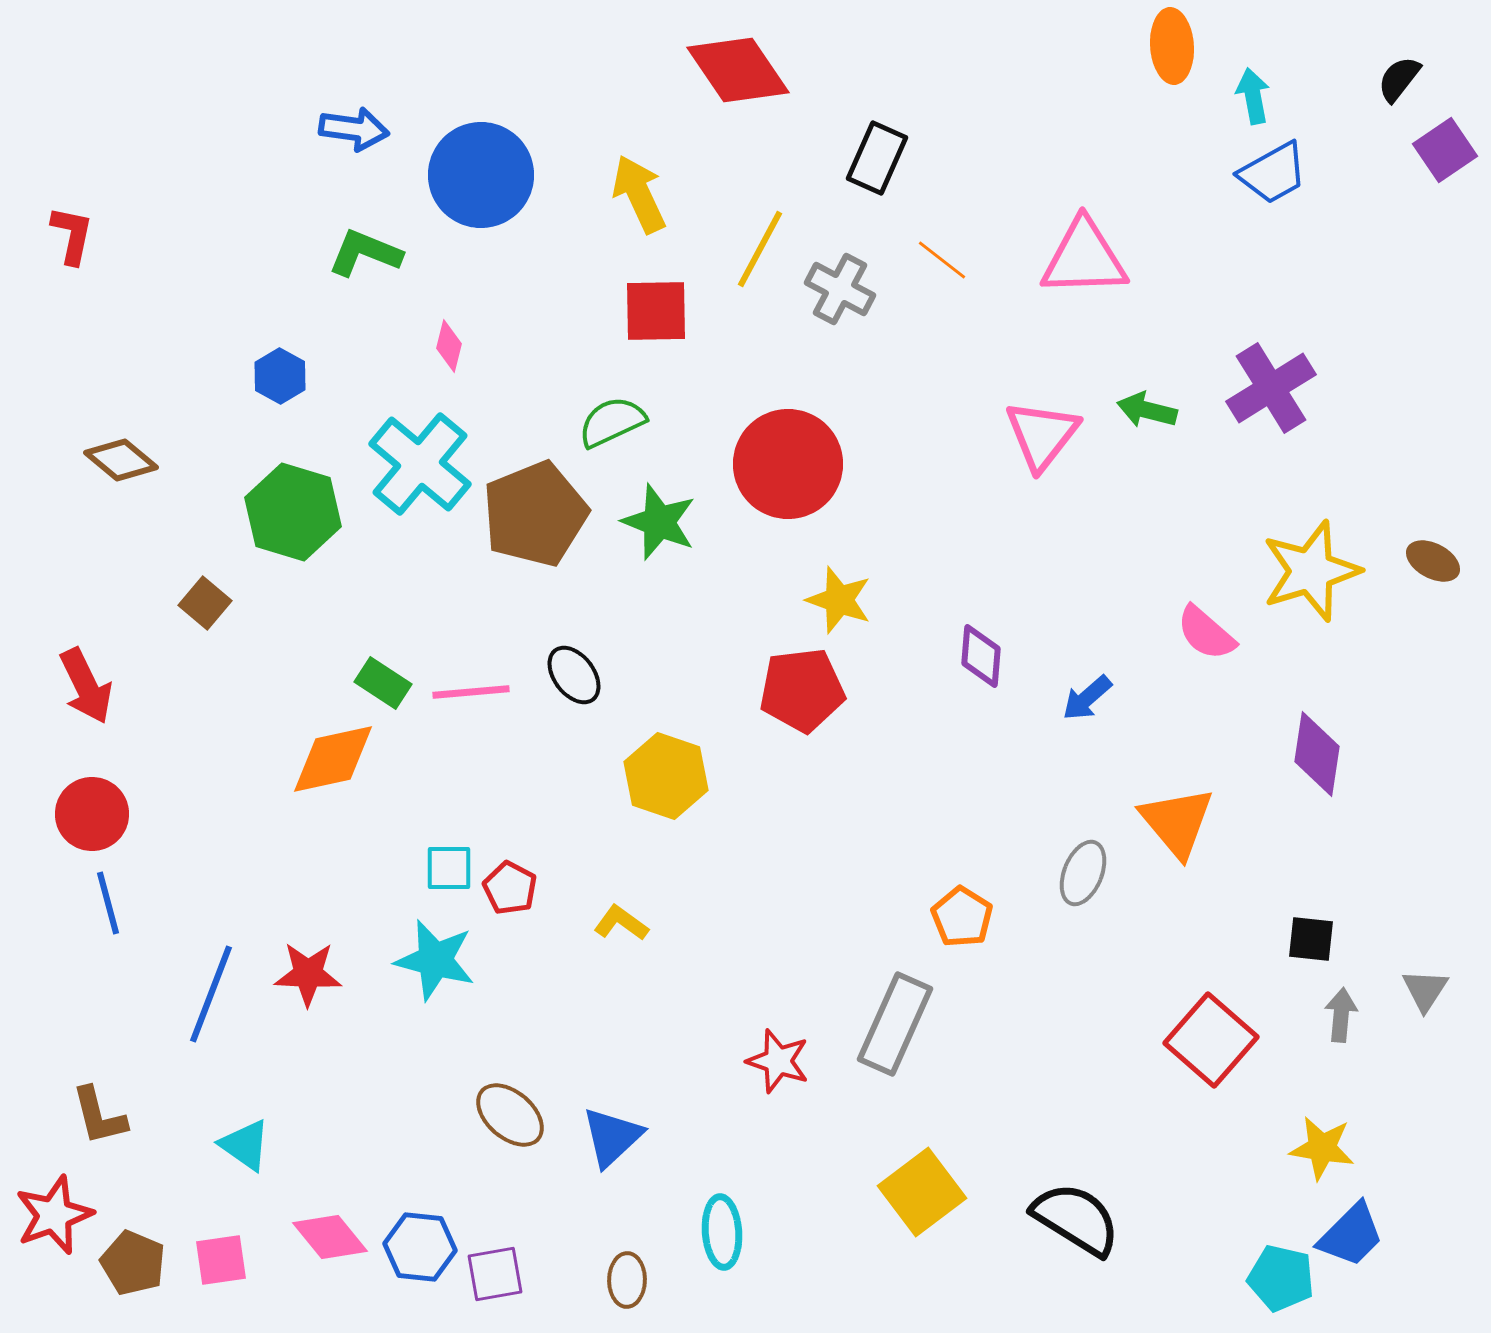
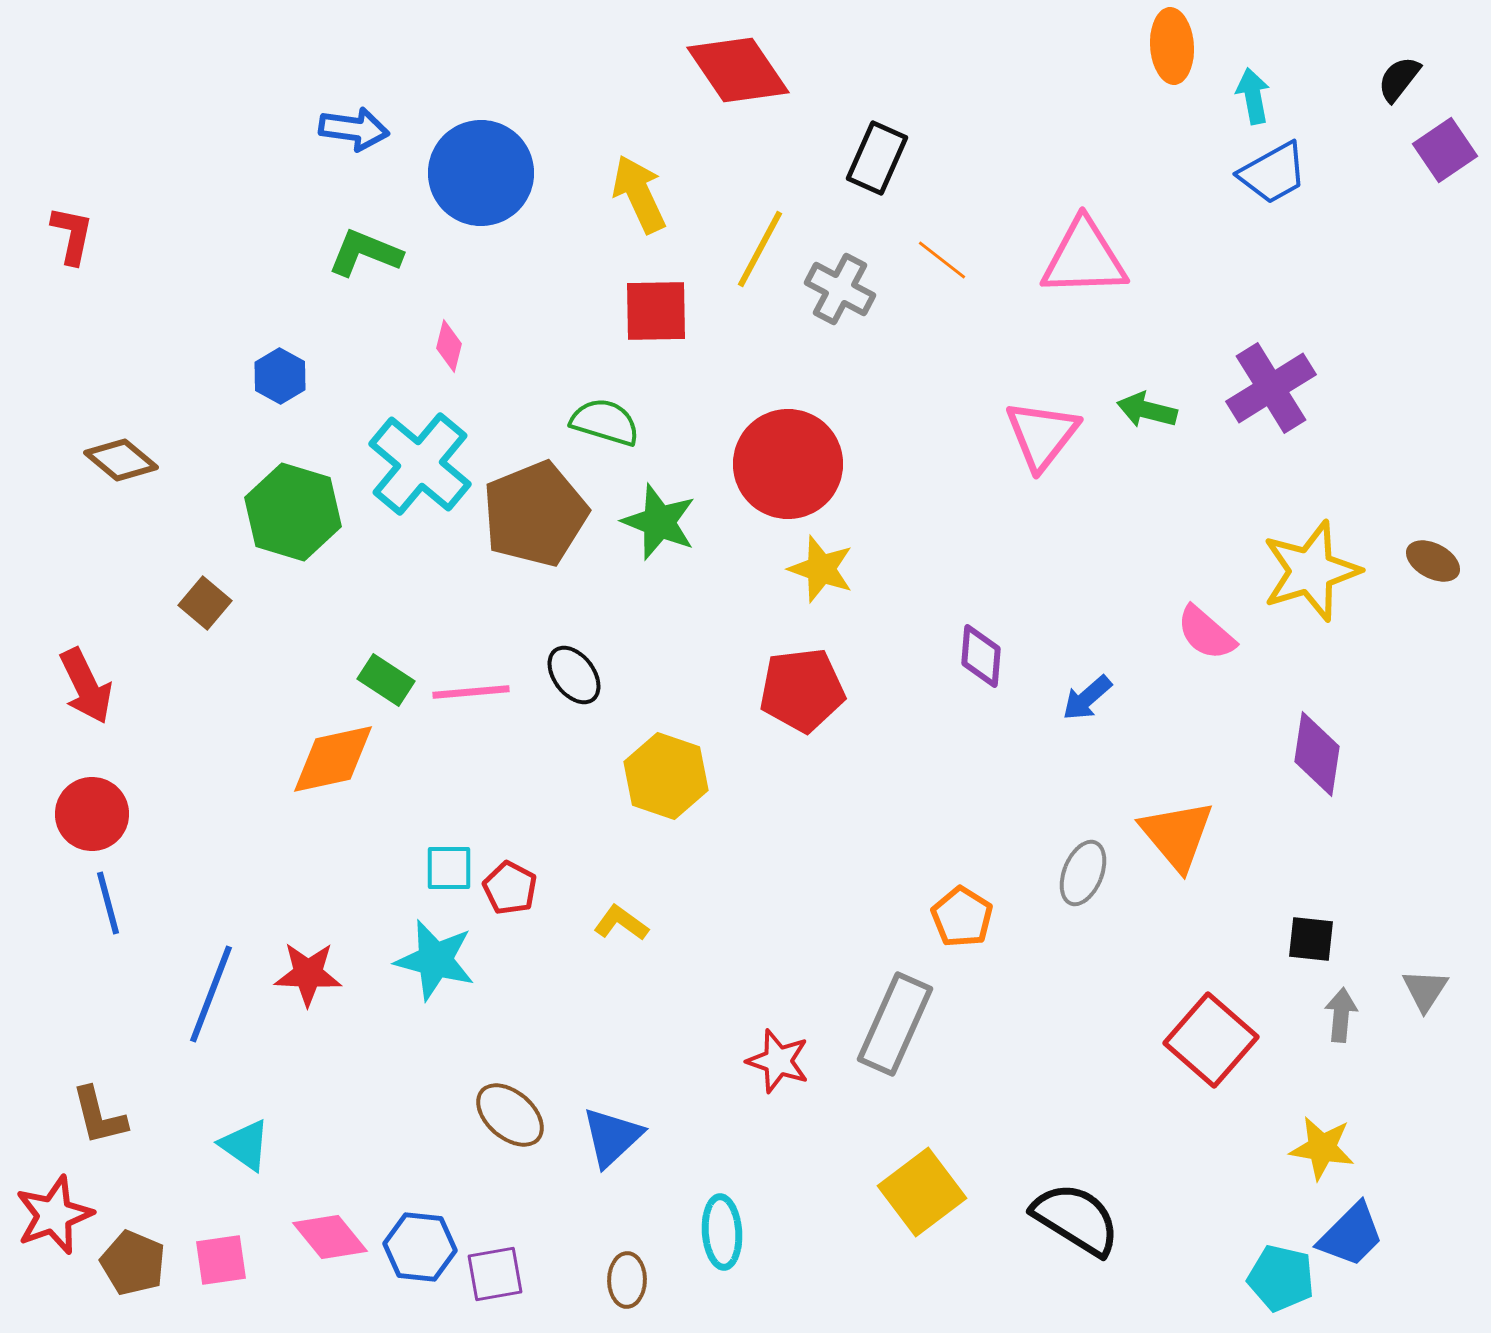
blue circle at (481, 175): moved 2 px up
green semicircle at (612, 422): moved 7 px left; rotated 42 degrees clockwise
yellow star at (839, 600): moved 18 px left, 31 px up
green rectangle at (383, 683): moved 3 px right, 3 px up
orange triangle at (1177, 822): moved 13 px down
